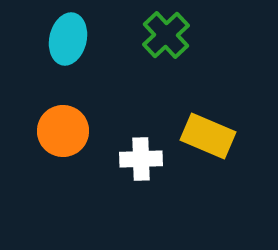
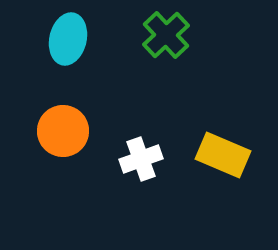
yellow rectangle: moved 15 px right, 19 px down
white cross: rotated 18 degrees counterclockwise
